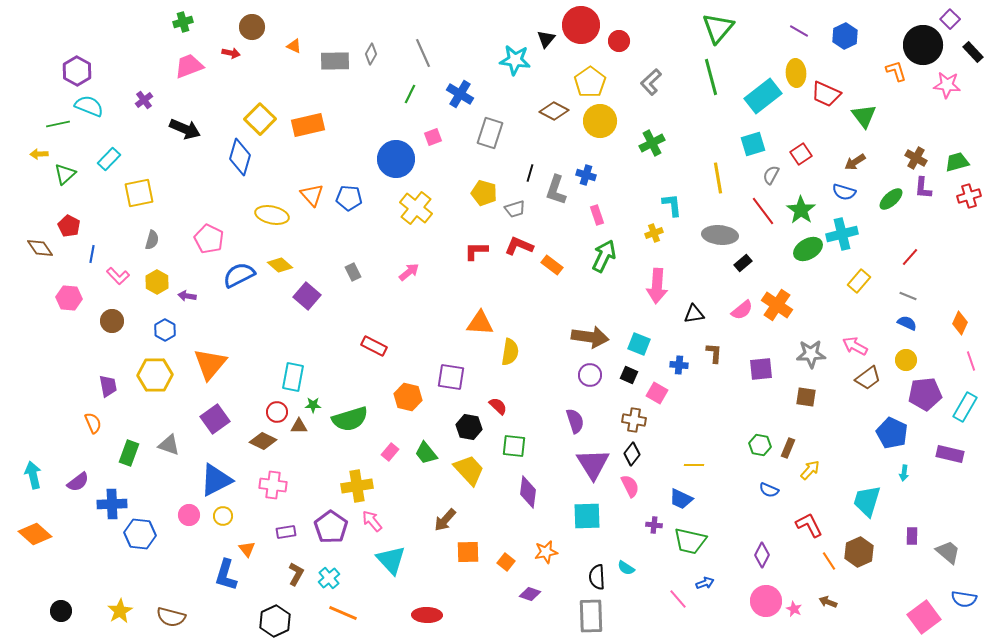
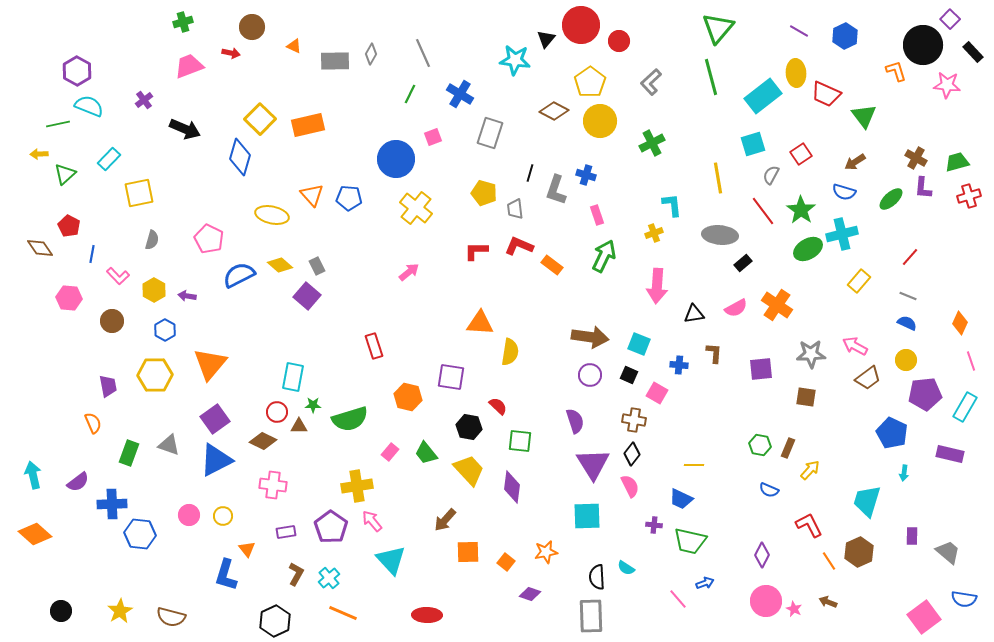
gray trapezoid at (515, 209): rotated 100 degrees clockwise
gray rectangle at (353, 272): moved 36 px left, 6 px up
yellow hexagon at (157, 282): moved 3 px left, 8 px down
pink semicircle at (742, 310): moved 6 px left, 2 px up; rotated 10 degrees clockwise
red rectangle at (374, 346): rotated 45 degrees clockwise
green square at (514, 446): moved 6 px right, 5 px up
blue triangle at (216, 480): moved 20 px up
purple diamond at (528, 492): moved 16 px left, 5 px up
